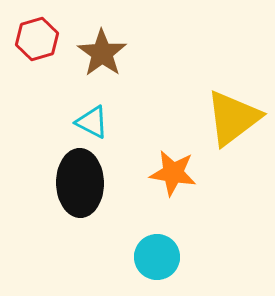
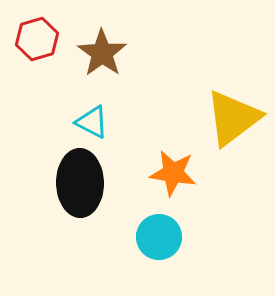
cyan circle: moved 2 px right, 20 px up
